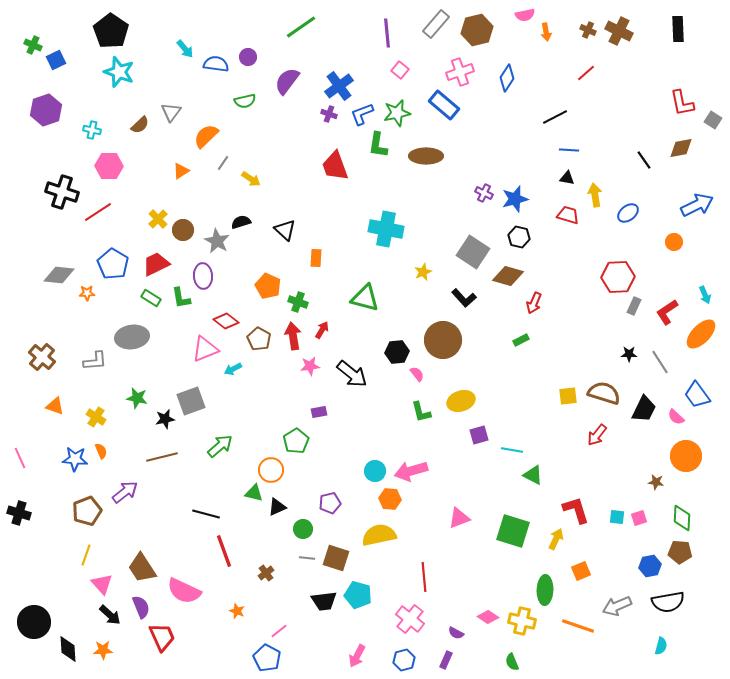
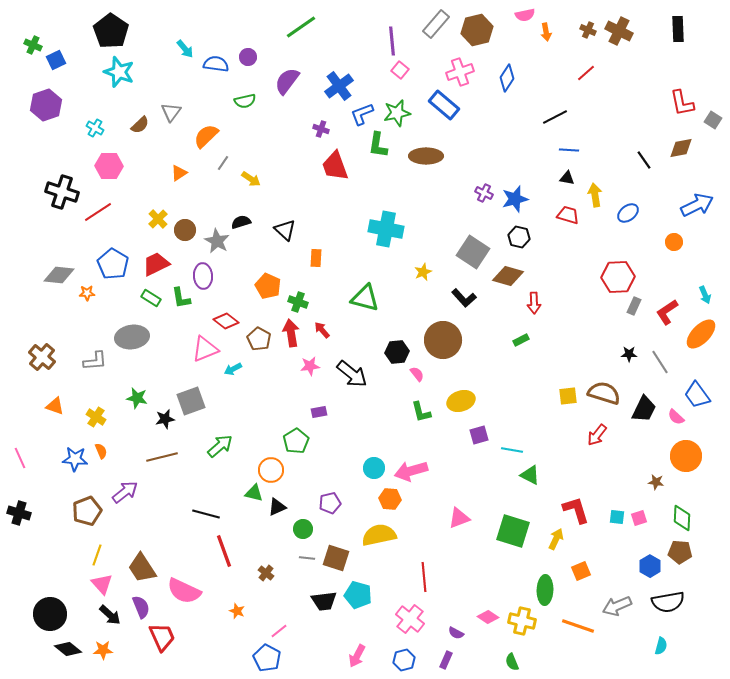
purple line at (387, 33): moved 5 px right, 8 px down
purple hexagon at (46, 110): moved 5 px up
purple cross at (329, 114): moved 8 px left, 15 px down
cyan cross at (92, 130): moved 3 px right, 2 px up; rotated 18 degrees clockwise
orange triangle at (181, 171): moved 2 px left, 2 px down
brown circle at (183, 230): moved 2 px right
red arrow at (534, 303): rotated 25 degrees counterclockwise
red arrow at (322, 330): rotated 72 degrees counterclockwise
red arrow at (293, 336): moved 2 px left, 3 px up
cyan circle at (375, 471): moved 1 px left, 3 px up
green triangle at (533, 475): moved 3 px left
yellow line at (86, 555): moved 11 px right
blue hexagon at (650, 566): rotated 20 degrees counterclockwise
brown cross at (266, 573): rotated 14 degrees counterclockwise
black circle at (34, 622): moved 16 px right, 8 px up
black diamond at (68, 649): rotated 48 degrees counterclockwise
